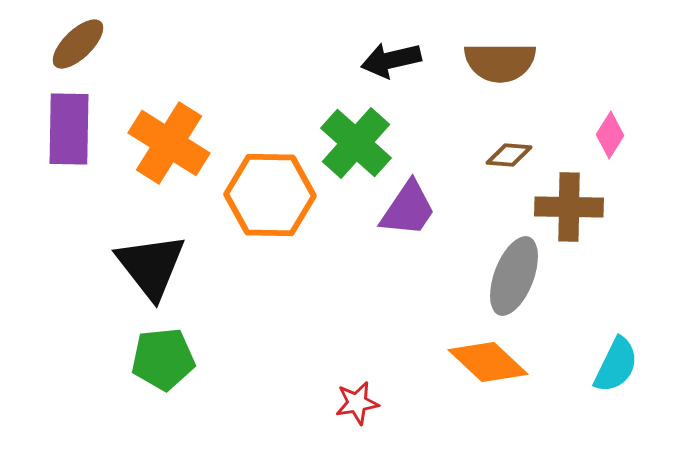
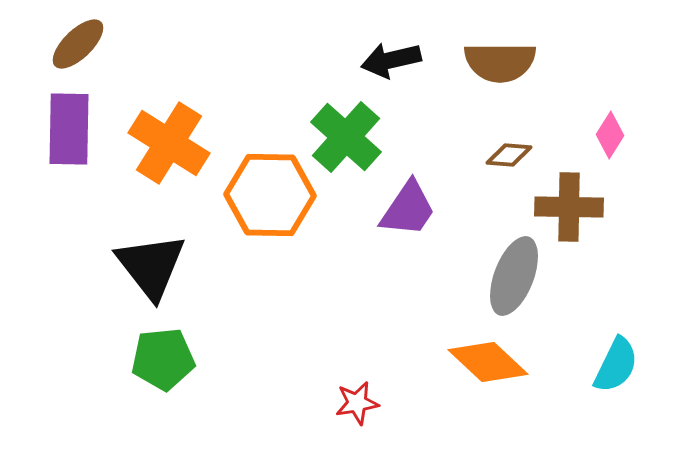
green cross: moved 10 px left, 6 px up
